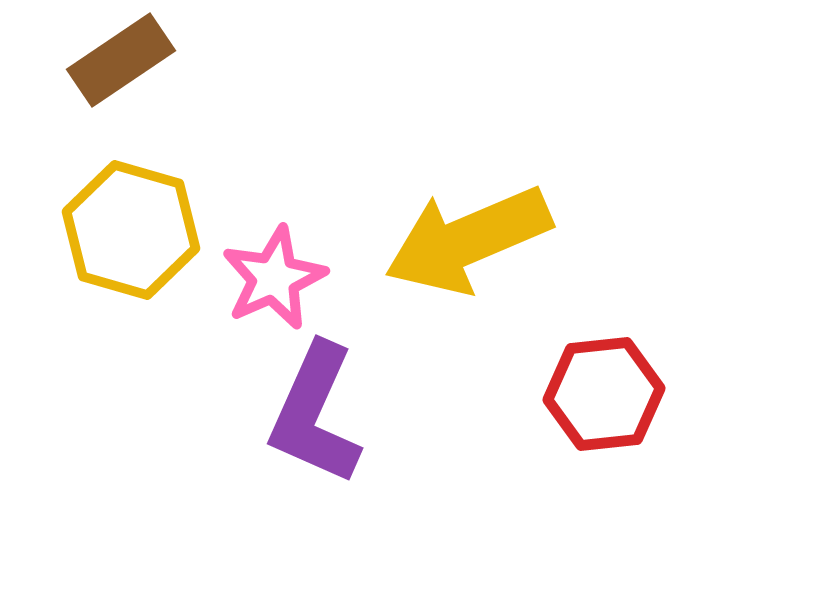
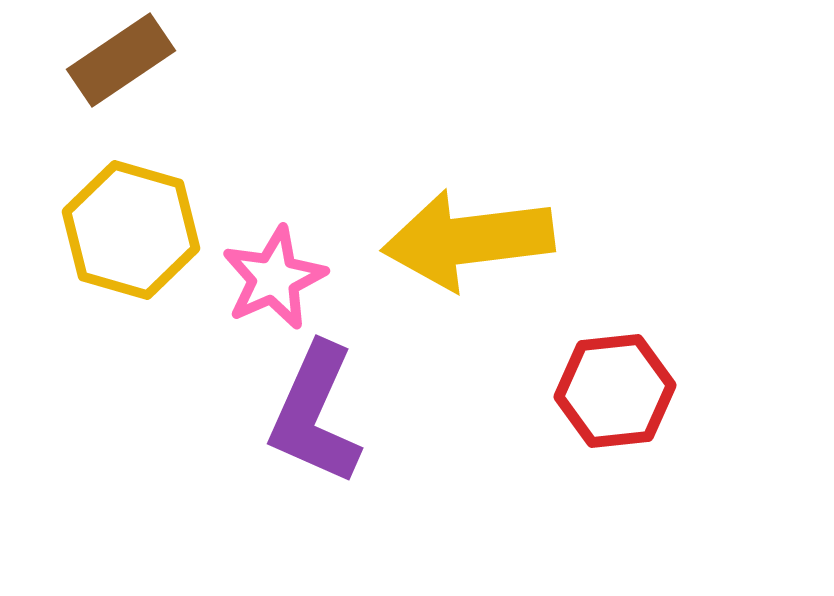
yellow arrow: rotated 16 degrees clockwise
red hexagon: moved 11 px right, 3 px up
